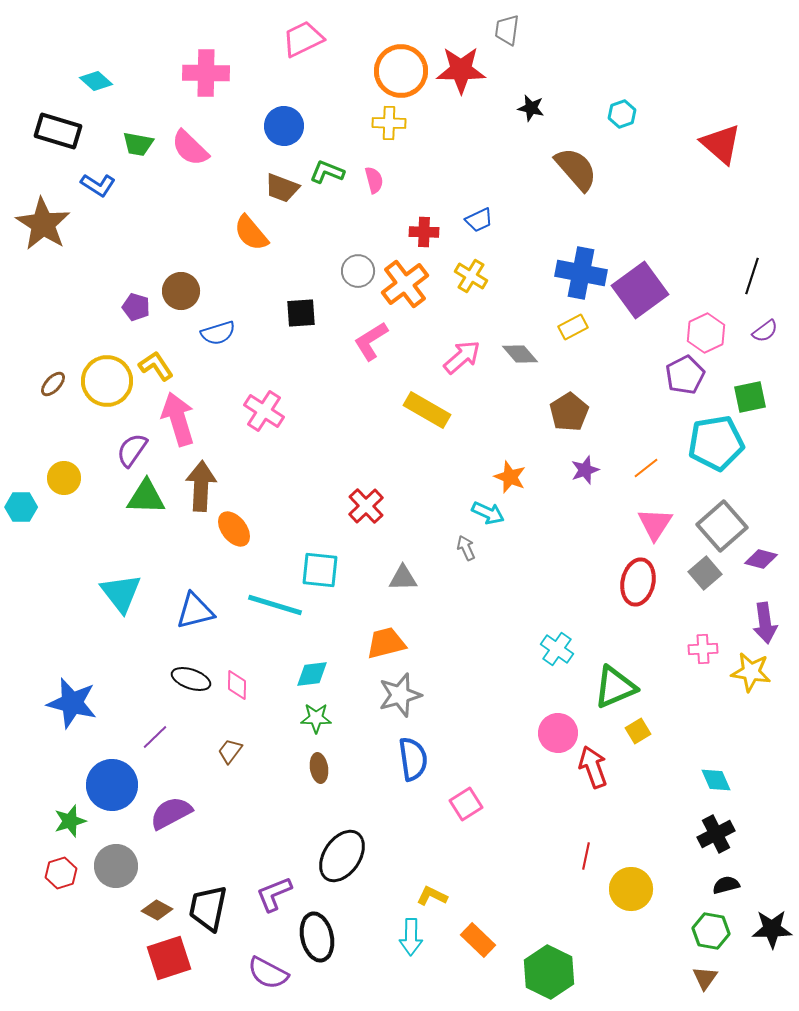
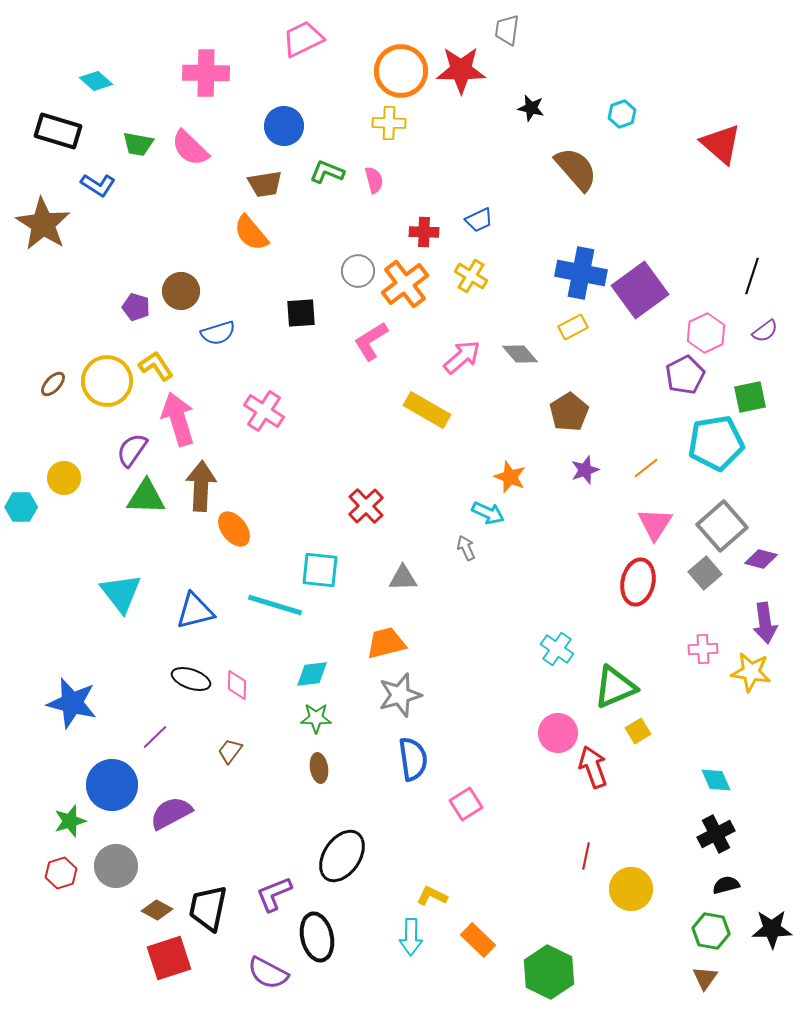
brown trapezoid at (282, 188): moved 17 px left, 4 px up; rotated 30 degrees counterclockwise
